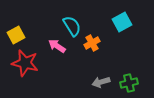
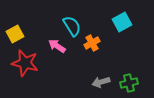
yellow square: moved 1 px left, 1 px up
